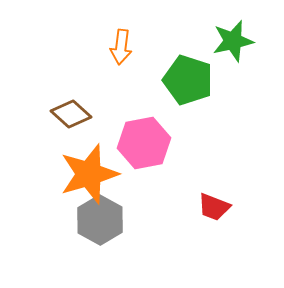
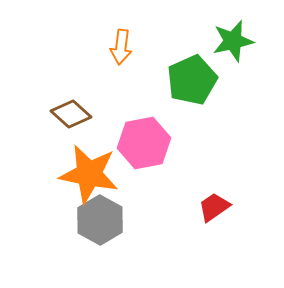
green pentagon: moved 4 px right; rotated 30 degrees clockwise
orange star: rotated 28 degrees clockwise
red trapezoid: rotated 124 degrees clockwise
